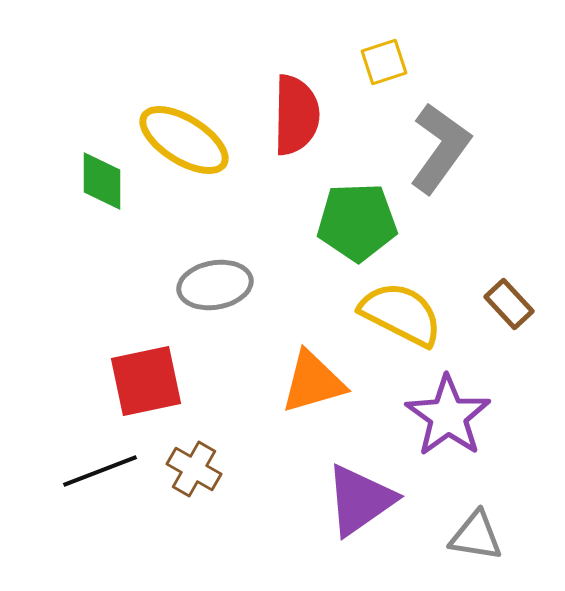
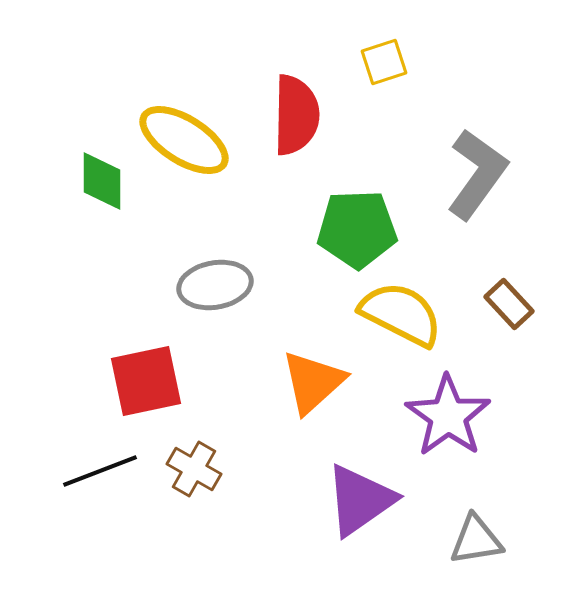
gray L-shape: moved 37 px right, 26 px down
green pentagon: moved 7 px down
orange triangle: rotated 26 degrees counterclockwise
gray triangle: moved 4 px down; rotated 18 degrees counterclockwise
